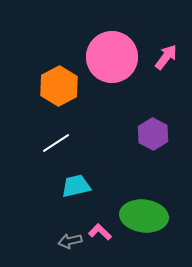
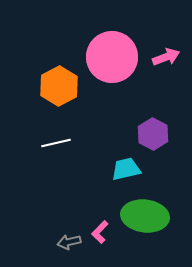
pink arrow: rotated 32 degrees clockwise
white line: rotated 20 degrees clockwise
cyan trapezoid: moved 50 px right, 17 px up
green ellipse: moved 1 px right
pink L-shape: rotated 90 degrees counterclockwise
gray arrow: moved 1 px left, 1 px down
